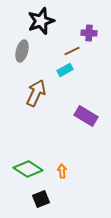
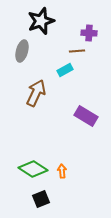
brown line: moved 5 px right; rotated 21 degrees clockwise
green diamond: moved 5 px right
